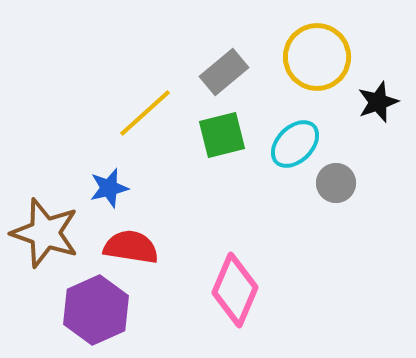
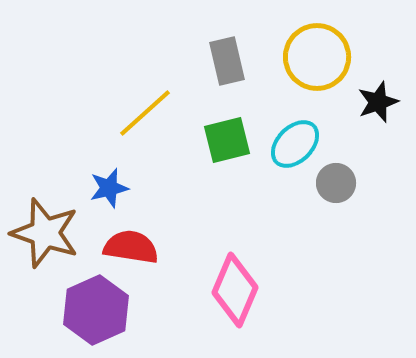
gray rectangle: moved 3 px right, 11 px up; rotated 63 degrees counterclockwise
green square: moved 5 px right, 5 px down
